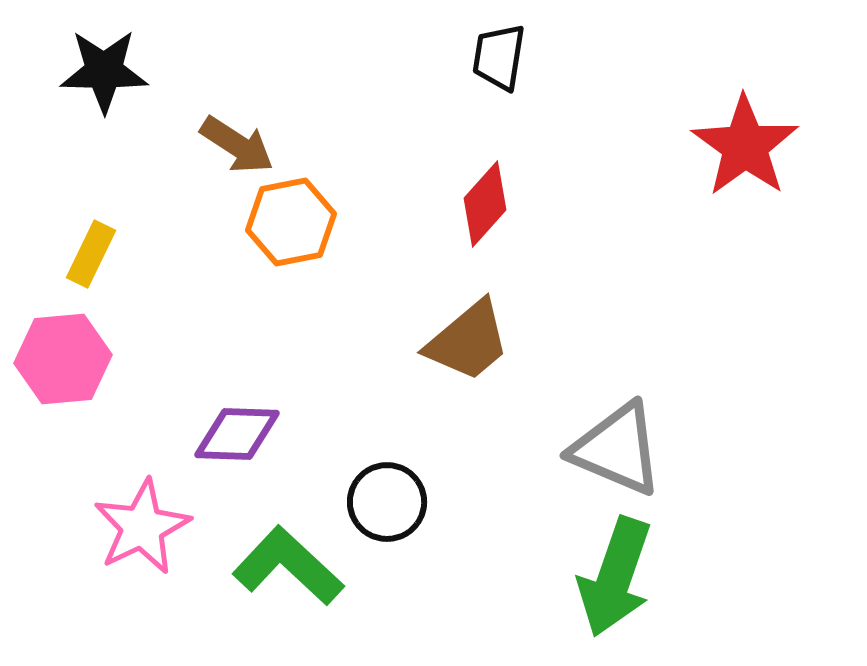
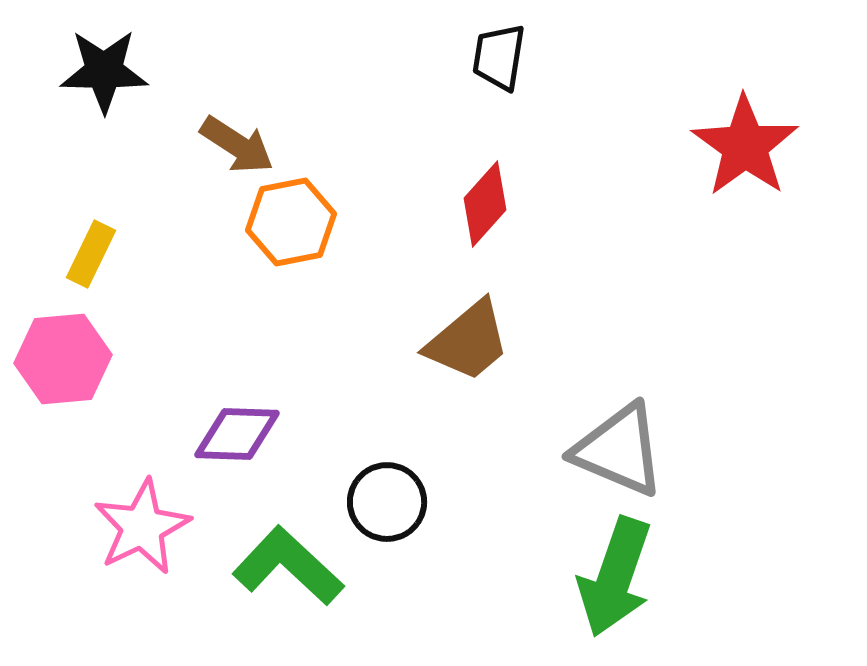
gray triangle: moved 2 px right, 1 px down
